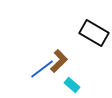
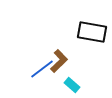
black rectangle: moved 2 px left, 1 px up; rotated 20 degrees counterclockwise
